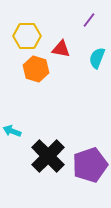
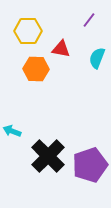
yellow hexagon: moved 1 px right, 5 px up
orange hexagon: rotated 15 degrees counterclockwise
